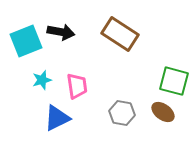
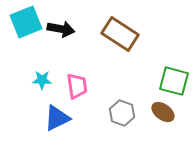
black arrow: moved 3 px up
cyan square: moved 19 px up
cyan star: rotated 18 degrees clockwise
gray hexagon: rotated 10 degrees clockwise
